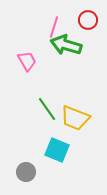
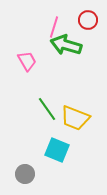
gray circle: moved 1 px left, 2 px down
